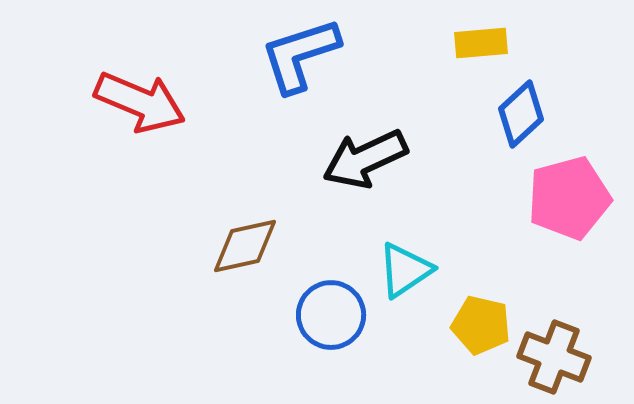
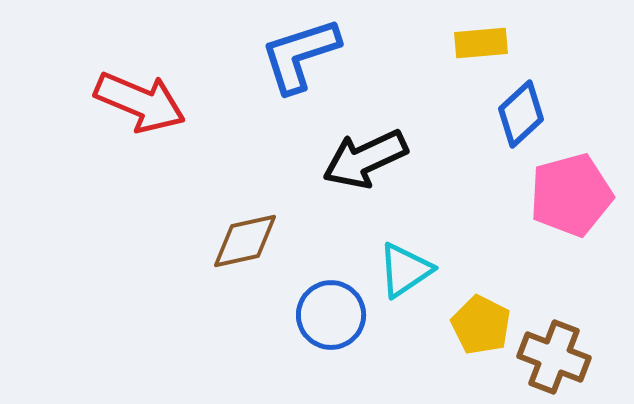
pink pentagon: moved 2 px right, 3 px up
brown diamond: moved 5 px up
yellow pentagon: rotated 14 degrees clockwise
